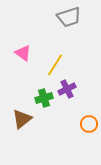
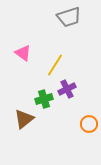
green cross: moved 1 px down
brown triangle: moved 2 px right
